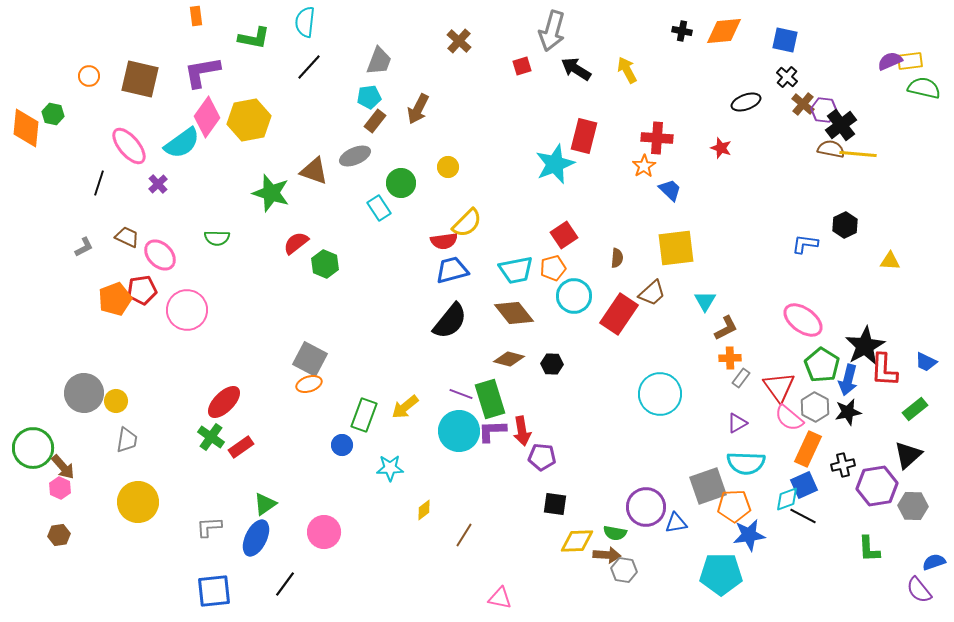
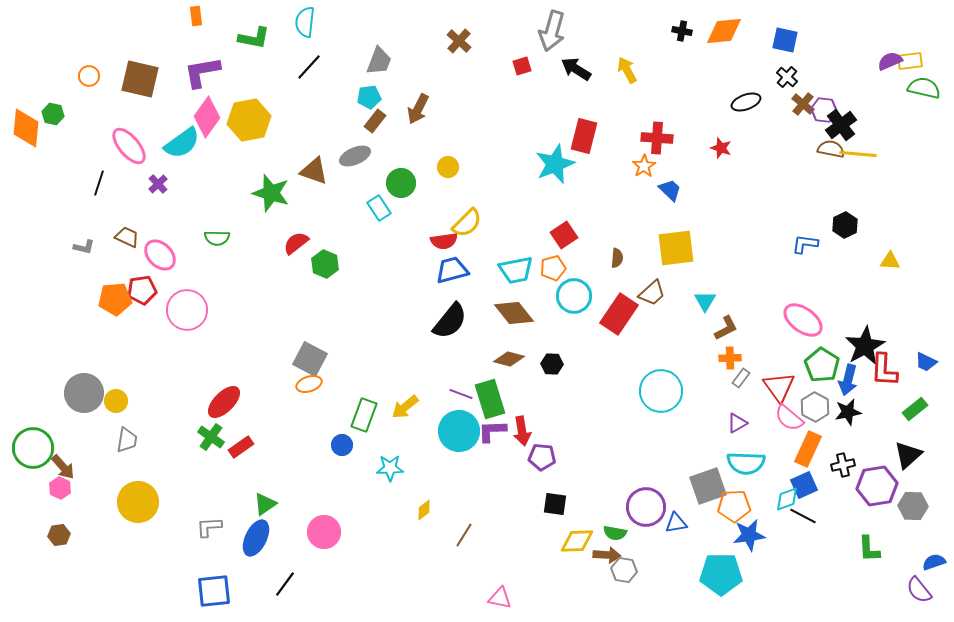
gray L-shape at (84, 247): rotated 40 degrees clockwise
orange pentagon at (115, 299): rotated 16 degrees clockwise
cyan circle at (660, 394): moved 1 px right, 3 px up
